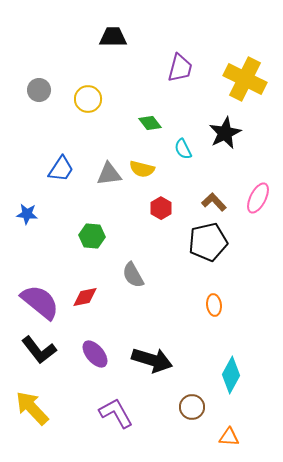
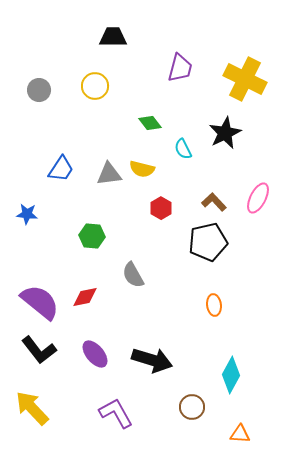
yellow circle: moved 7 px right, 13 px up
orange triangle: moved 11 px right, 3 px up
